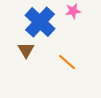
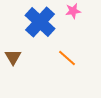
brown triangle: moved 13 px left, 7 px down
orange line: moved 4 px up
